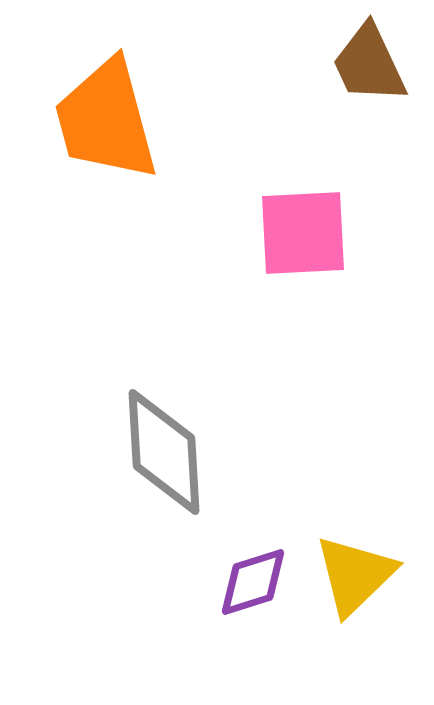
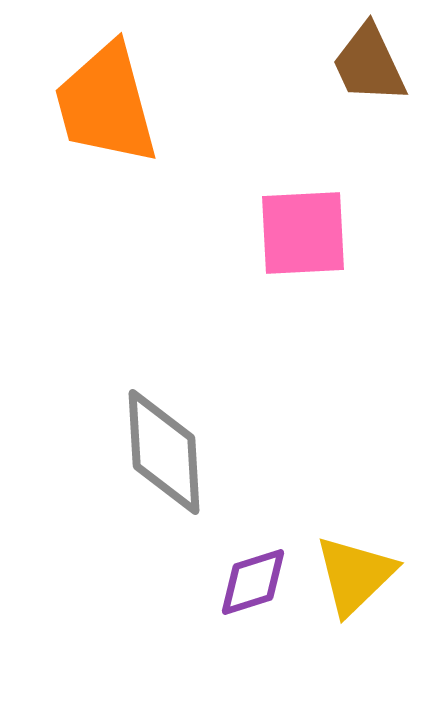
orange trapezoid: moved 16 px up
